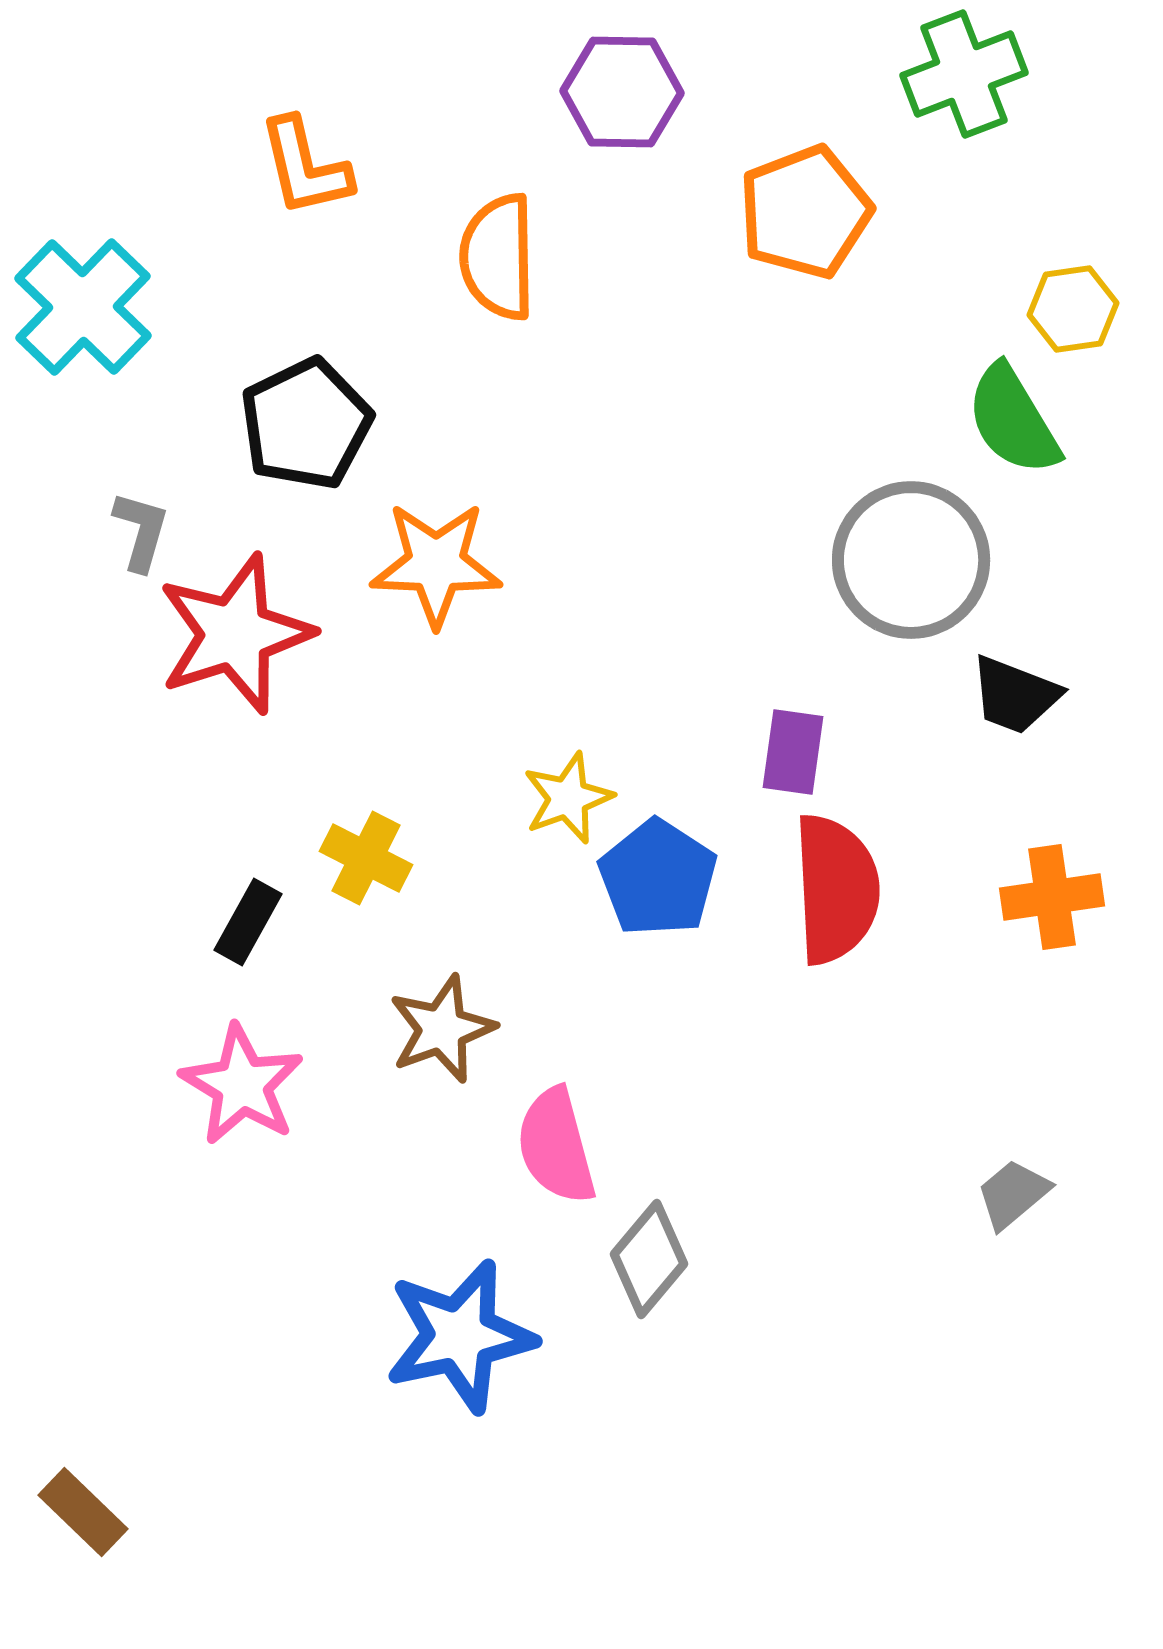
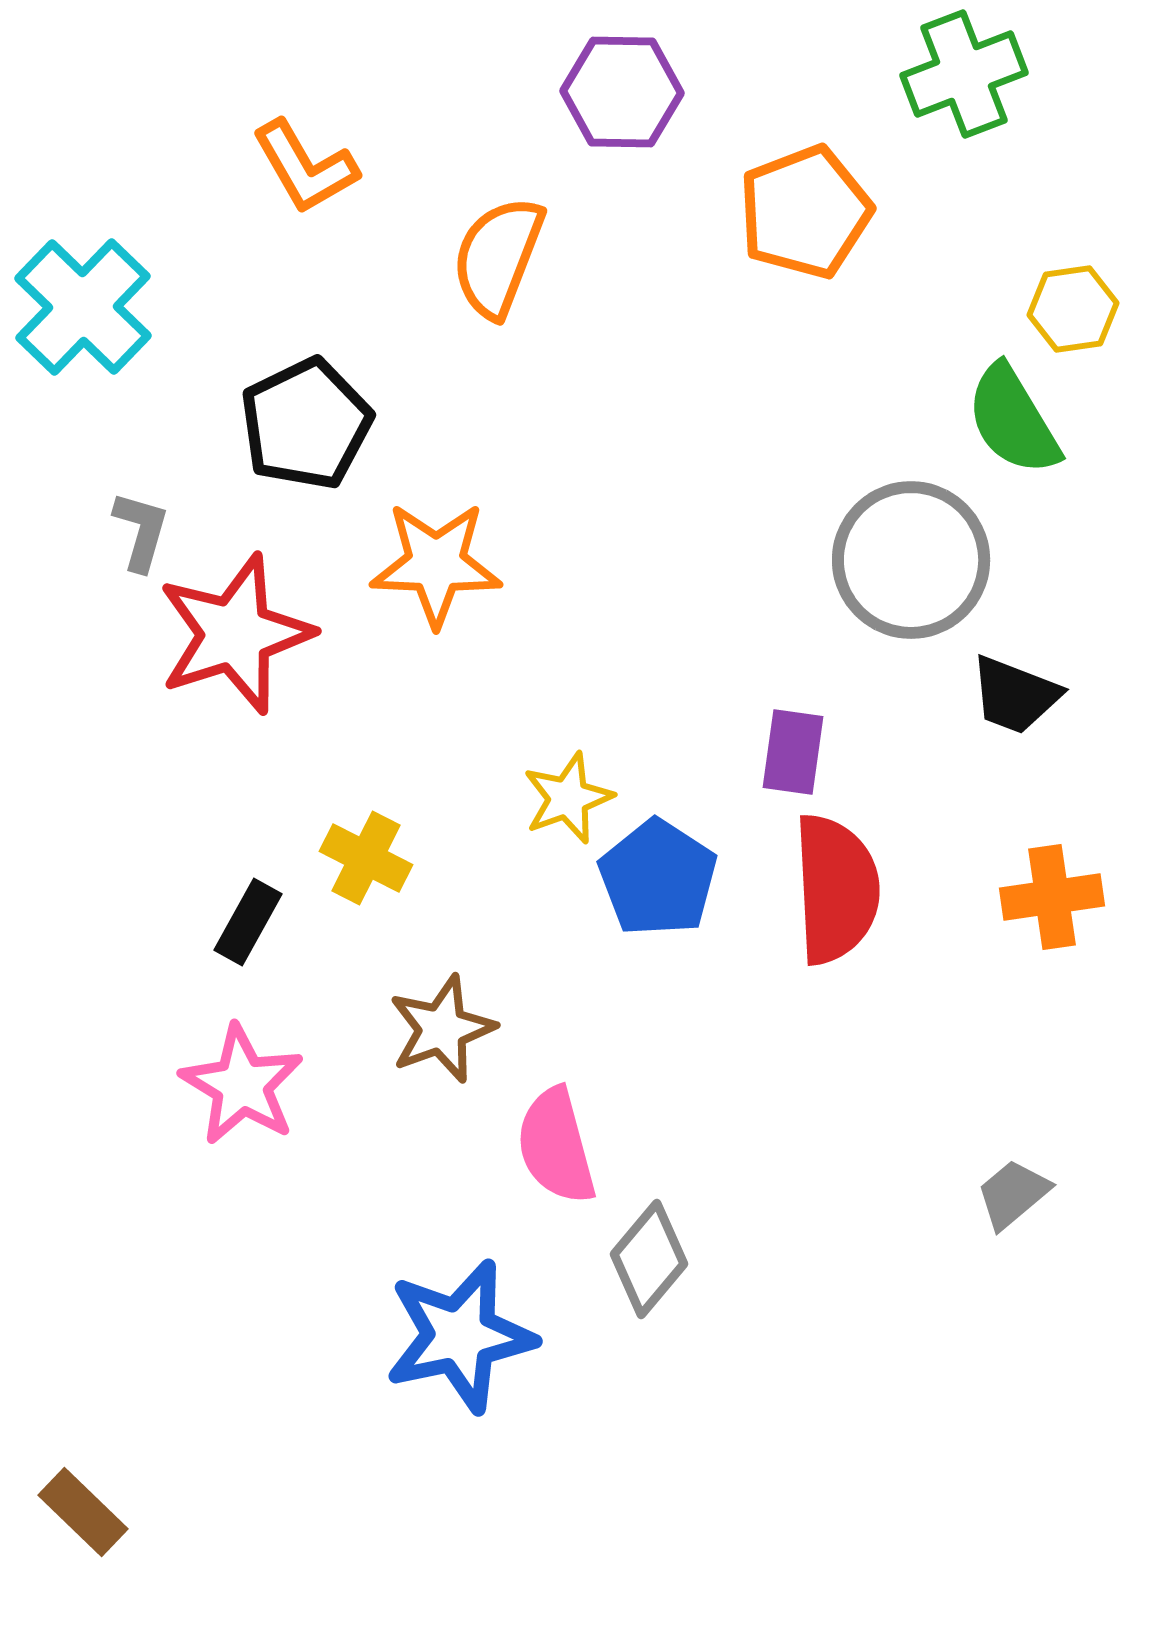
orange L-shape: rotated 17 degrees counterclockwise
orange semicircle: rotated 22 degrees clockwise
